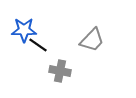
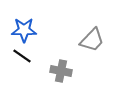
black line: moved 16 px left, 11 px down
gray cross: moved 1 px right
